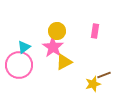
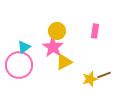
yellow star: moved 3 px left, 5 px up
